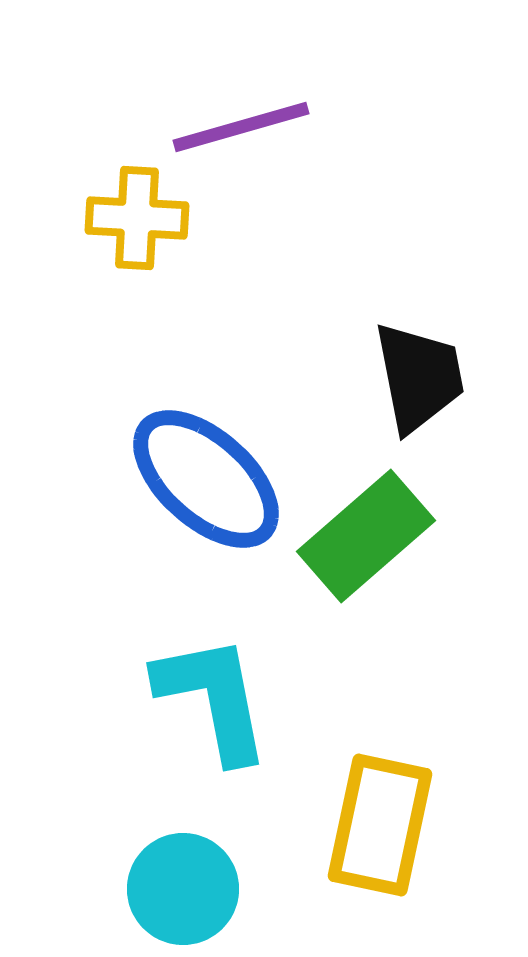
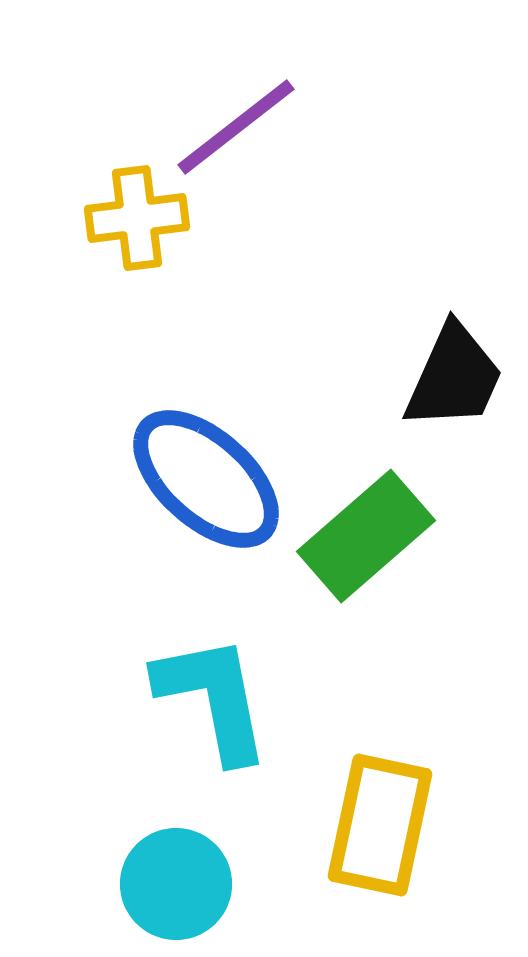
purple line: moved 5 px left; rotated 22 degrees counterclockwise
yellow cross: rotated 10 degrees counterclockwise
black trapezoid: moved 35 px right; rotated 35 degrees clockwise
cyan circle: moved 7 px left, 5 px up
